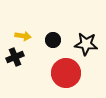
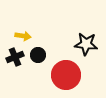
black circle: moved 15 px left, 15 px down
red circle: moved 2 px down
